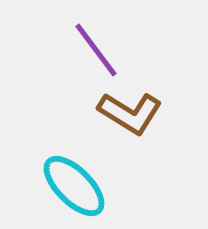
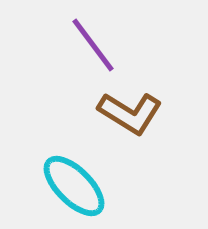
purple line: moved 3 px left, 5 px up
